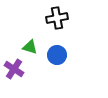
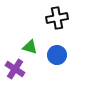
purple cross: moved 1 px right
